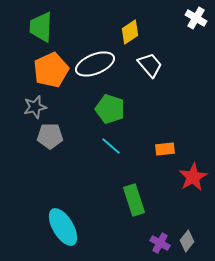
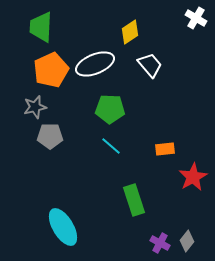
green pentagon: rotated 16 degrees counterclockwise
